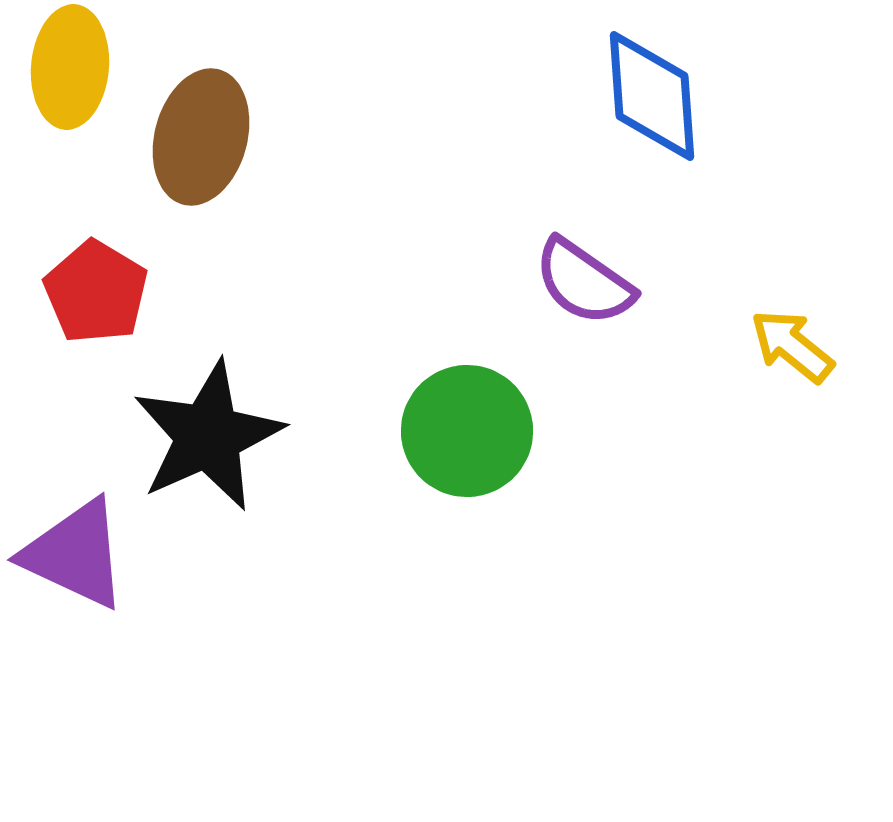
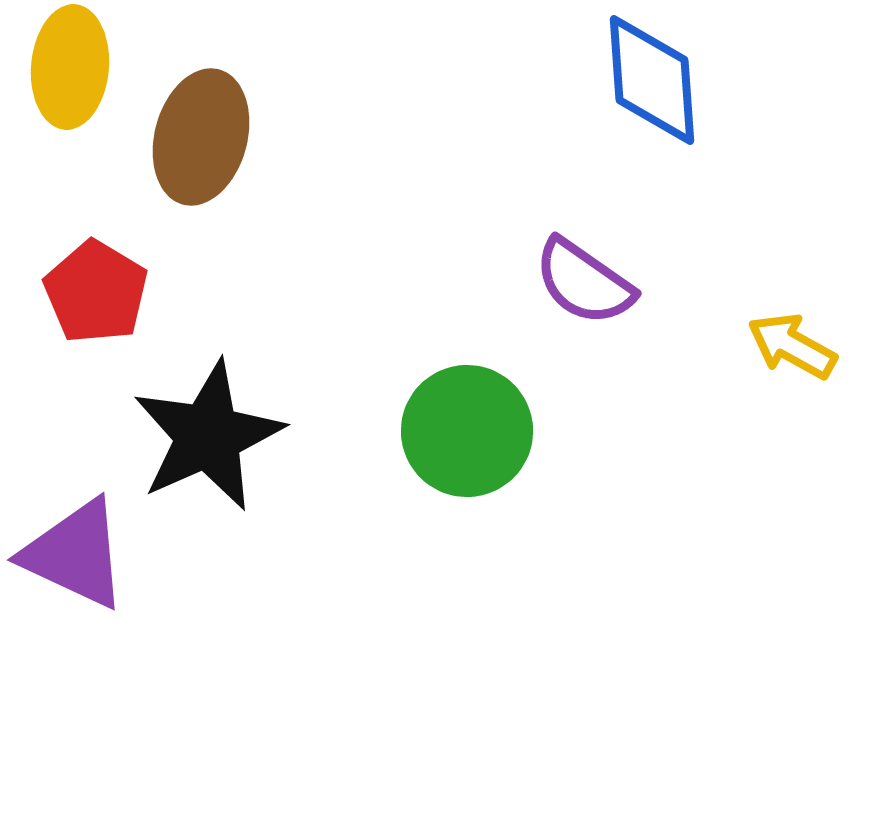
blue diamond: moved 16 px up
yellow arrow: rotated 10 degrees counterclockwise
